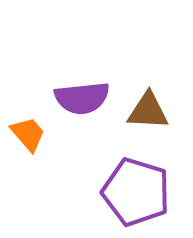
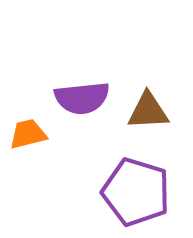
brown triangle: rotated 6 degrees counterclockwise
orange trapezoid: rotated 63 degrees counterclockwise
